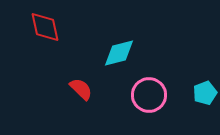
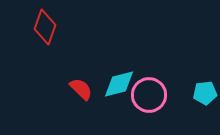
red diamond: rotated 32 degrees clockwise
cyan diamond: moved 31 px down
cyan pentagon: rotated 15 degrees clockwise
